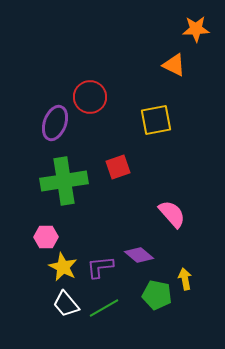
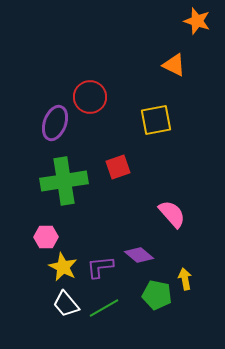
orange star: moved 1 px right, 8 px up; rotated 20 degrees clockwise
